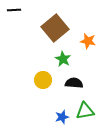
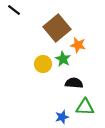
black line: rotated 40 degrees clockwise
brown square: moved 2 px right
orange star: moved 10 px left, 4 px down
yellow circle: moved 16 px up
green triangle: moved 4 px up; rotated 12 degrees clockwise
